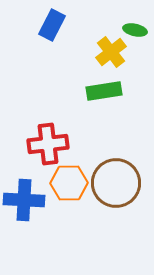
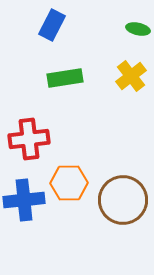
green ellipse: moved 3 px right, 1 px up
yellow cross: moved 20 px right, 24 px down
green rectangle: moved 39 px left, 13 px up
red cross: moved 19 px left, 5 px up
brown circle: moved 7 px right, 17 px down
blue cross: rotated 9 degrees counterclockwise
